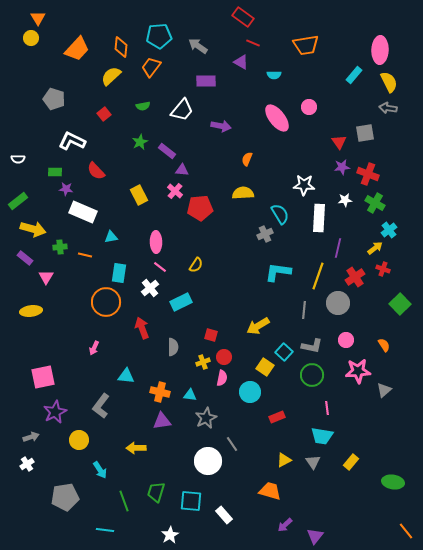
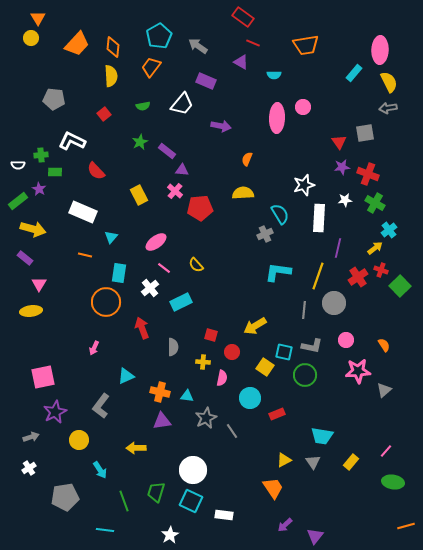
cyan pentagon at (159, 36): rotated 25 degrees counterclockwise
orange diamond at (121, 47): moved 8 px left
orange trapezoid at (77, 49): moved 5 px up
cyan rectangle at (354, 75): moved 2 px up
yellow semicircle at (111, 76): rotated 130 degrees clockwise
purple rectangle at (206, 81): rotated 24 degrees clockwise
gray pentagon at (54, 99): rotated 10 degrees counterclockwise
pink circle at (309, 107): moved 6 px left
gray arrow at (388, 108): rotated 18 degrees counterclockwise
white trapezoid at (182, 110): moved 6 px up
pink ellipse at (277, 118): rotated 40 degrees clockwise
white semicircle at (18, 159): moved 6 px down
white star at (304, 185): rotated 20 degrees counterclockwise
purple star at (66, 189): moved 27 px left; rotated 24 degrees clockwise
cyan triangle at (111, 237): rotated 40 degrees counterclockwise
pink ellipse at (156, 242): rotated 55 degrees clockwise
green cross at (60, 247): moved 19 px left, 92 px up
yellow semicircle at (196, 265): rotated 105 degrees clockwise
pink line at (160, 267): moved 4 px right, 1 px down
red cross at (383, 269): moved 2 px left, 1 px down
pink triangle at (46, 277): moved 7 px left, 7 px down
red cross at (355, 277): moved 3 px right
gray circle at (338, 303): moved 4 px left
green square at (400, 304): moved 18 px up
yellow arrow at (258, 326): moved 3 px left
cyan square at (284, 352): rotated 30 degrees counterclockwise
red circle at (224, 357): moved 8 px right, 5 px up
yellow cross at (203, 362): rotated 24 degrees clockwise
green circle at (312, 375): moved 7 px left
cyan triangle at (126, 376): rotated 30 degrees counterclockwise
cyan circle at (250, 392): moved 6 px down
cyan triangle at (190, 395): moved 3 px left, 1 px down
pink line at (327, 408): moved 59 px right, 43 px down; rotated 48 degrees clockwise
red rectangle at (277, 417): moved 3 px up
gray line at (232, 444): moved 13 px up
white circle at (208, 461): moved 15 px left, 9 px down
white cross at (27, 464): moved 2 px right, 4 px down
orange trapezoid at (270, 491): moved 3 px right, 3 px up; rotated 40 degrees clockwise
cyan square at (191, 501): rotated 20 degrees clockwise
white rectangle at (224, 515): rotated 42 degrees counterclockwise
orange line at (406, 531): moved 5 px up; rotated 66 degrees counterclockwise
